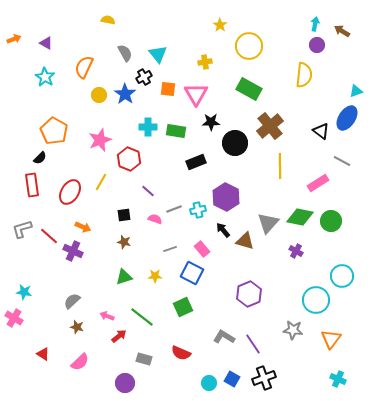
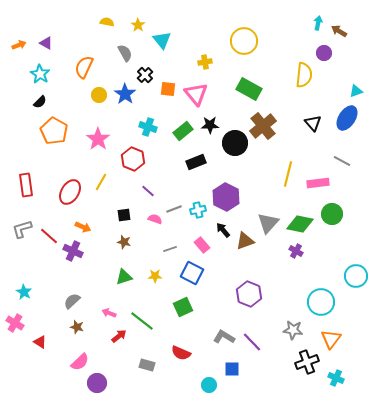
yellow semicircle at (108, 20): moved 1 px left, 2 px down
cyan arrow at (315, 24): moved 3 px right, 1 px up
yellow star at (220, 25): moved 82 px left
brown arrow at (342, 31): moved 3 px left
orange arrow at (14, 39): moved 5 px right, 6 px down
purple circle at (317, 45): moved 7 px right, 8 px down
yellow circle at (249, 46): moved 5 px left, 5 px up
cyan triangle at (158, 54): moved 4 px right, 14 px up
cyan star at (45, 77): moved 5 px left, 3 px up
black cross at (144, 77): moved 1 px right, 2 px up; rotated 14 degrees counterclockwise
pink triangle at (196, 94): rotated 10 degrees counterclockwise
black star at (211, 122): moved 1 px left, 3 px down
brown cross at (270, 126): moved 7 px left
cyan cross at (148, 127): rotated 18 degrees clockwise
green rectangle at (176, 131): moved 7 px right; rotated 48 degrees counterclockwise
black triangle at (321, 131): moved 8 px left, 8 px up; rotated 12 degrees clockwise
pink star at (100, 140): moved 2 px left, 1 px up; rotated 15 degrees counterclockwise
black semicircle at (40, 158): moved 56 px up
red hexagon at (129, 159): moved 4 px right
yellow line at (280, 166): moved 8 px right, 8 px down; rotated 15 degrees clockwise
pink rectangle at (318, 183): rotated 25 degrees clockwise
red rectangle at (32, 185): moved 6 px left
green diamond at (300, 217): moved 7 px down
green circle at (331, 221): moved 1 px right, 7 px up
brown triangle at (245, 241): rotated 36 degrees counterclockwise
pink rectangle at (202, 249): moved 4 px up
cyan circle at (342, 276): moved 14 px right
cyan star at (24, 292): rotated 21 degrees clockwise
purple hexagon at (249, 294): rotated 15 degrees counterclockwise
cyan circle at (316, 300): moved 5 px right, 2 px down
pink arrow at (107, 316): moved 2 px right, 3 px up
green line at (142, 317): moved 4 px down
pink cross at (14, 318): moved 1 px right, 5 px down
purple line at (253, 344): moved 1 px left, 2 px up; rotated 10 degrees counterclockwise
red triangle at (43, 354): moved 3 px left, 12 px up
gray rectangle at (144, 359): moved 3 px right, 6 px down
black cross at (264, 378): moved 43 px right, 16 px up
blue square at (232, 379): moved 10 px up; rotated 28 degrees counterclockwise
cyan cross at (338, 379): moved 2 px left, 1 px up
purple circle at (125, 383): moved 28 px left
cyan circle at (209, 383): moved 2 px down
